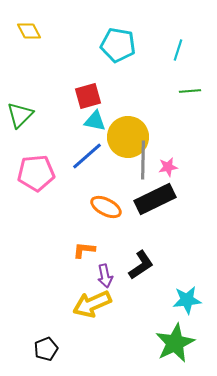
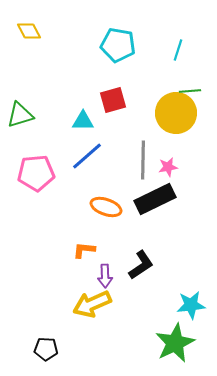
red square: moved 25 px right, 4 px down
green triangle: rotated 28 degrees clockwise
cyan triangle: moved 12 px left; rotated 10 degrees counterclockwise
yellow circle: moved 48 px right, 24 px up
orange ellipse: rotated 8 degrees counterclockwise
purple arrow: rotated 10 degrees clockwise
cyan star: moved 4 px right, 5 px down
black pentagon: rotated 25 degrees clockwise
